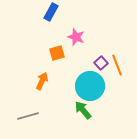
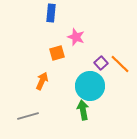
blue rectangle: moved 1 px down; rotated 24 degrees counterclockwise
orange line: moved 3 px right, 1 px up; rotated 25 degrees counterclockwise
green arrow: rotated 30 degrees clockwise
